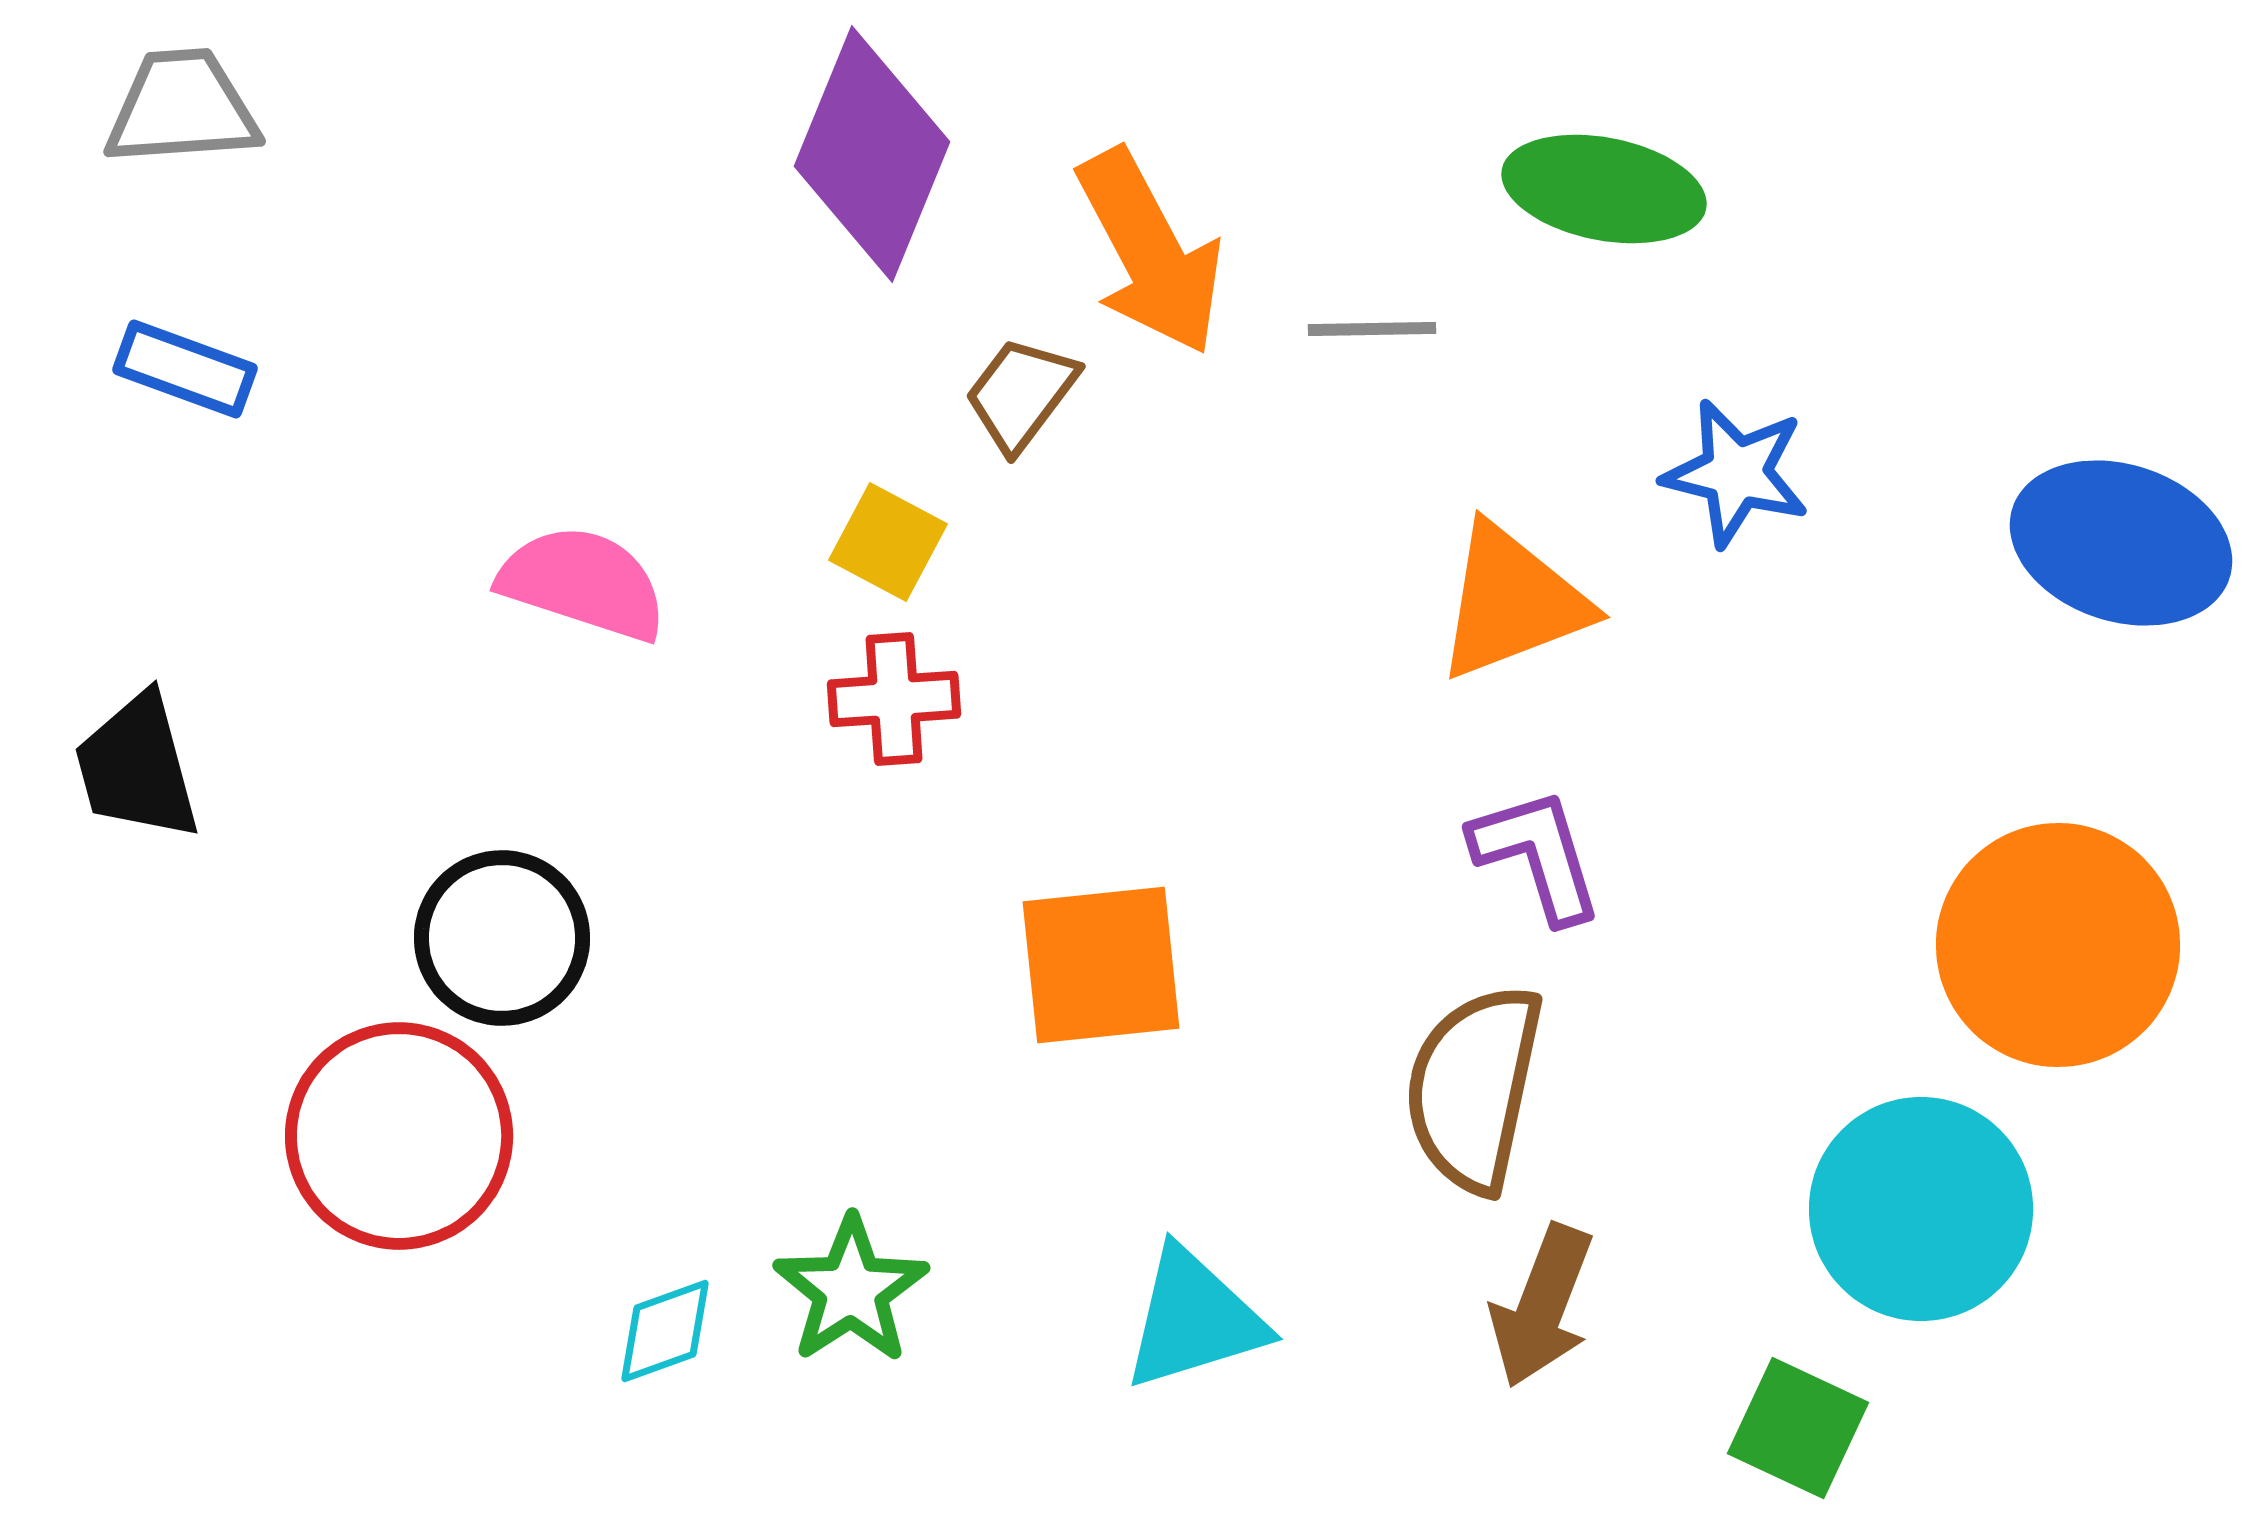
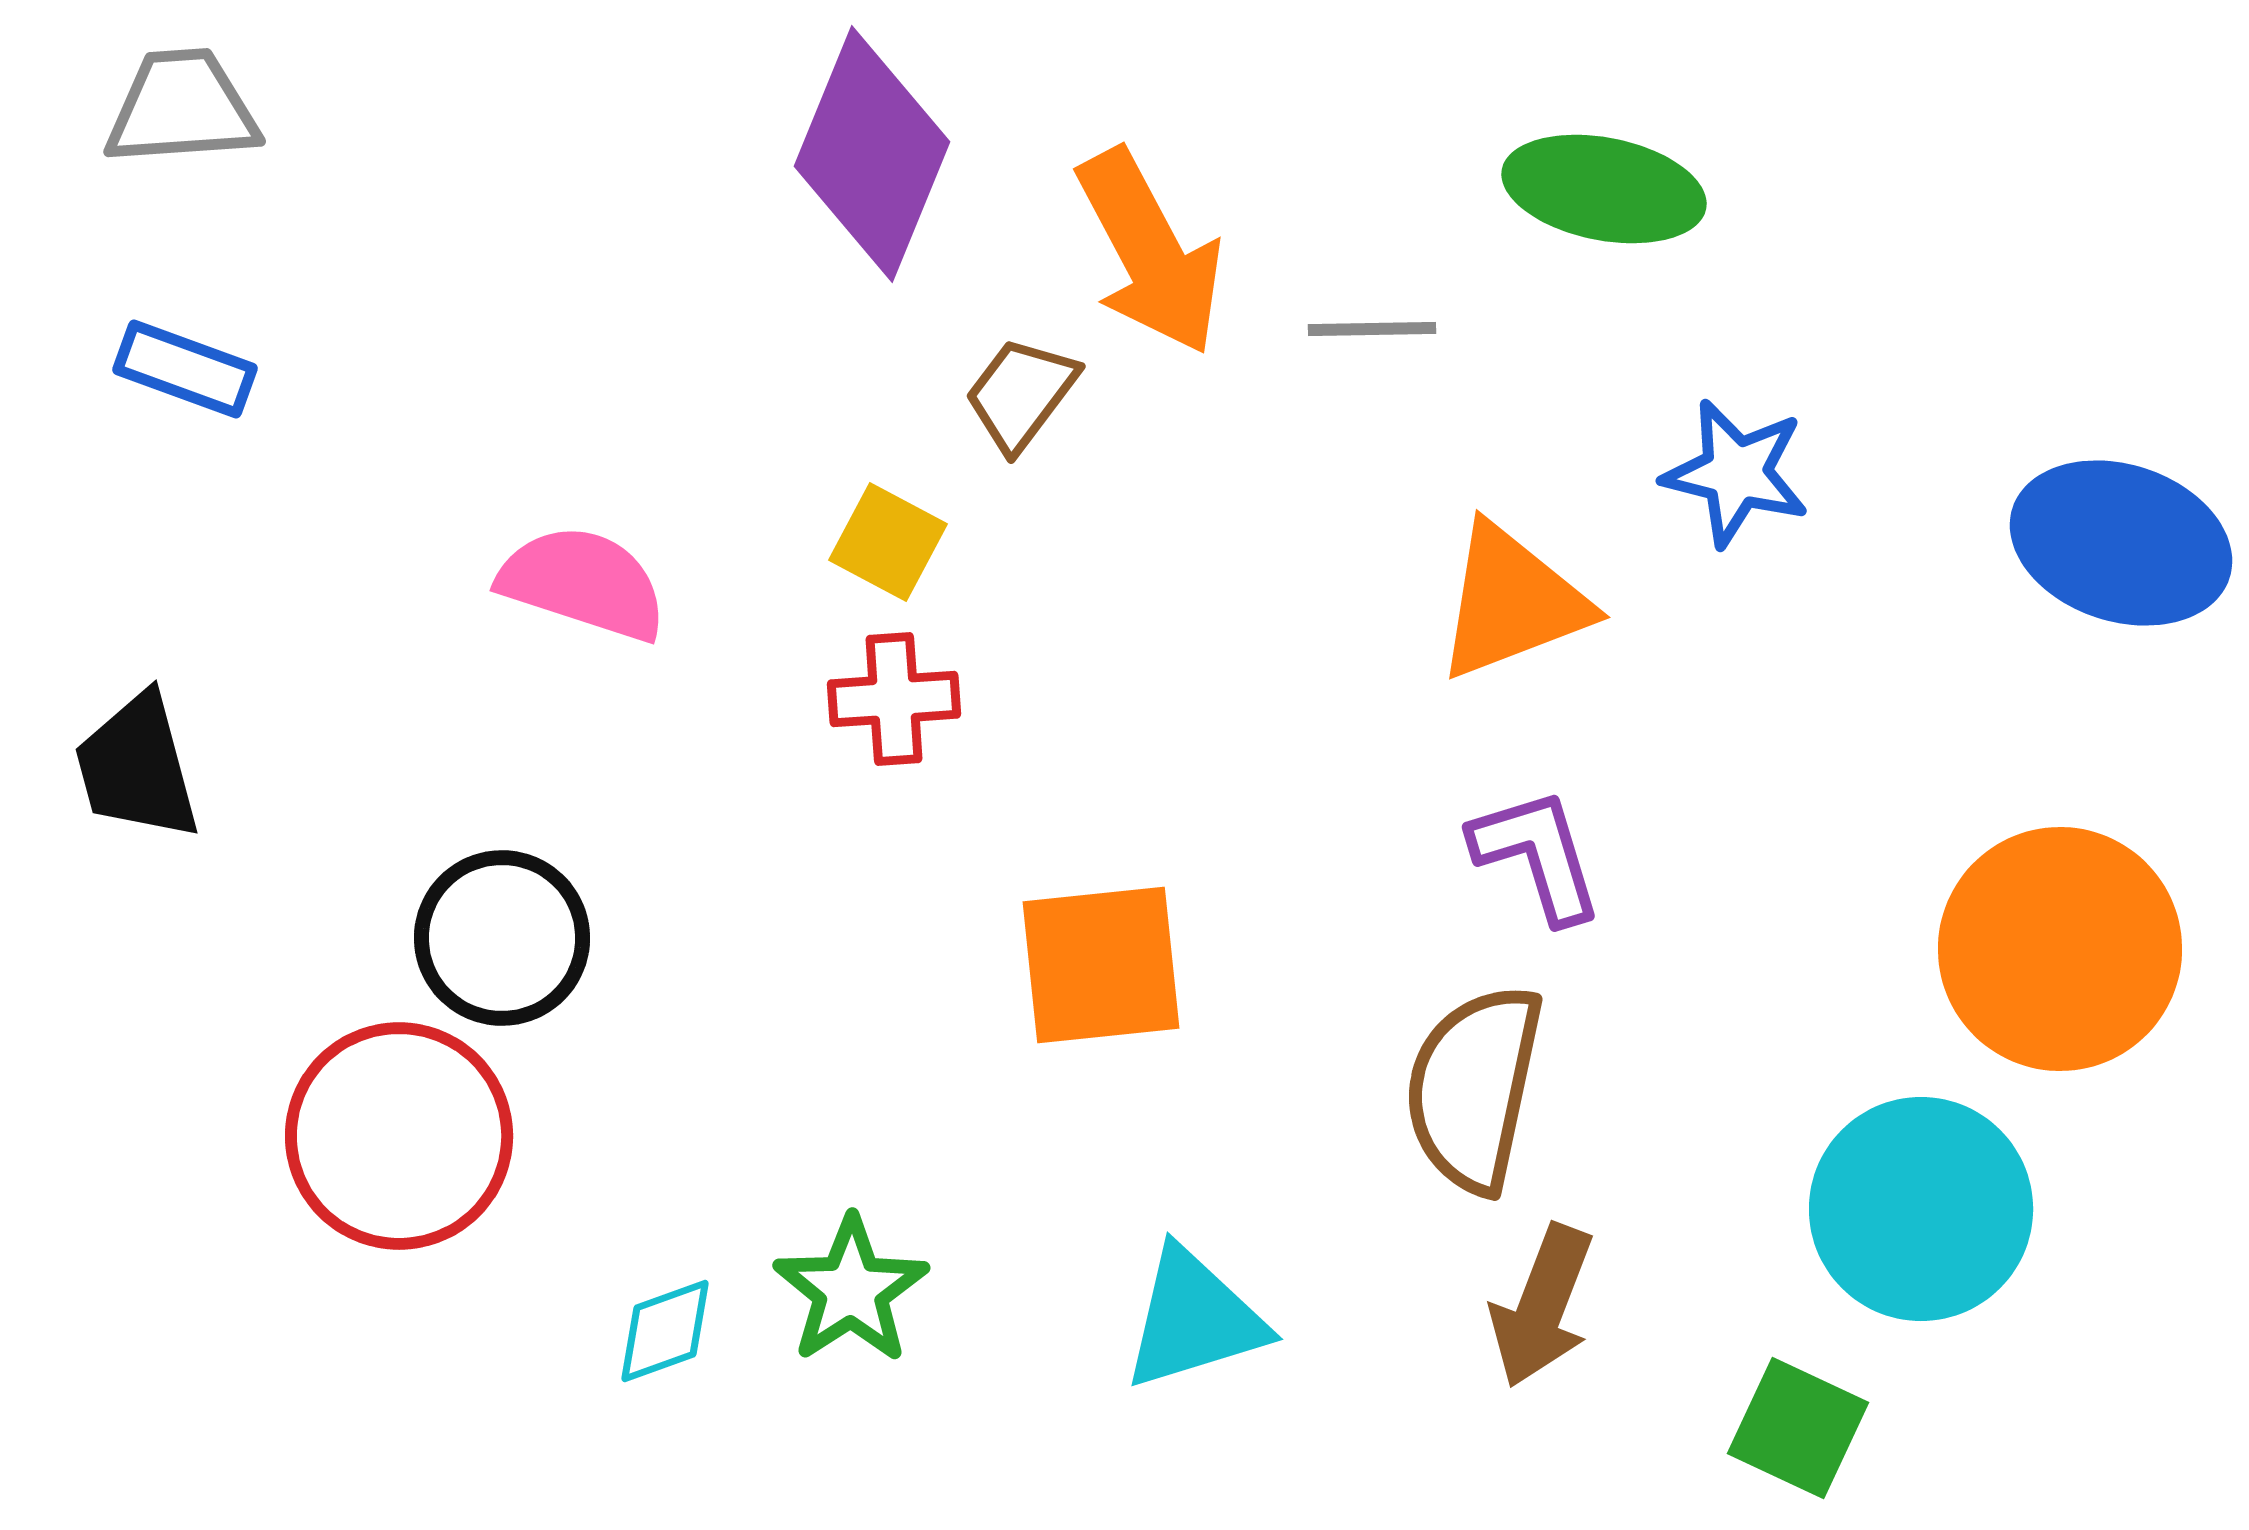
orange circle: moved 2 px right, 4 px down
